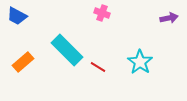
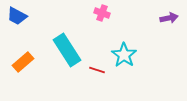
cyan rectangle: rotated 12 degrees clockwise
cyan star: moved 16 px left, 7 px up
red line: moved 1 px left, 3 px down; rotated 14 degrees counterclockwise
